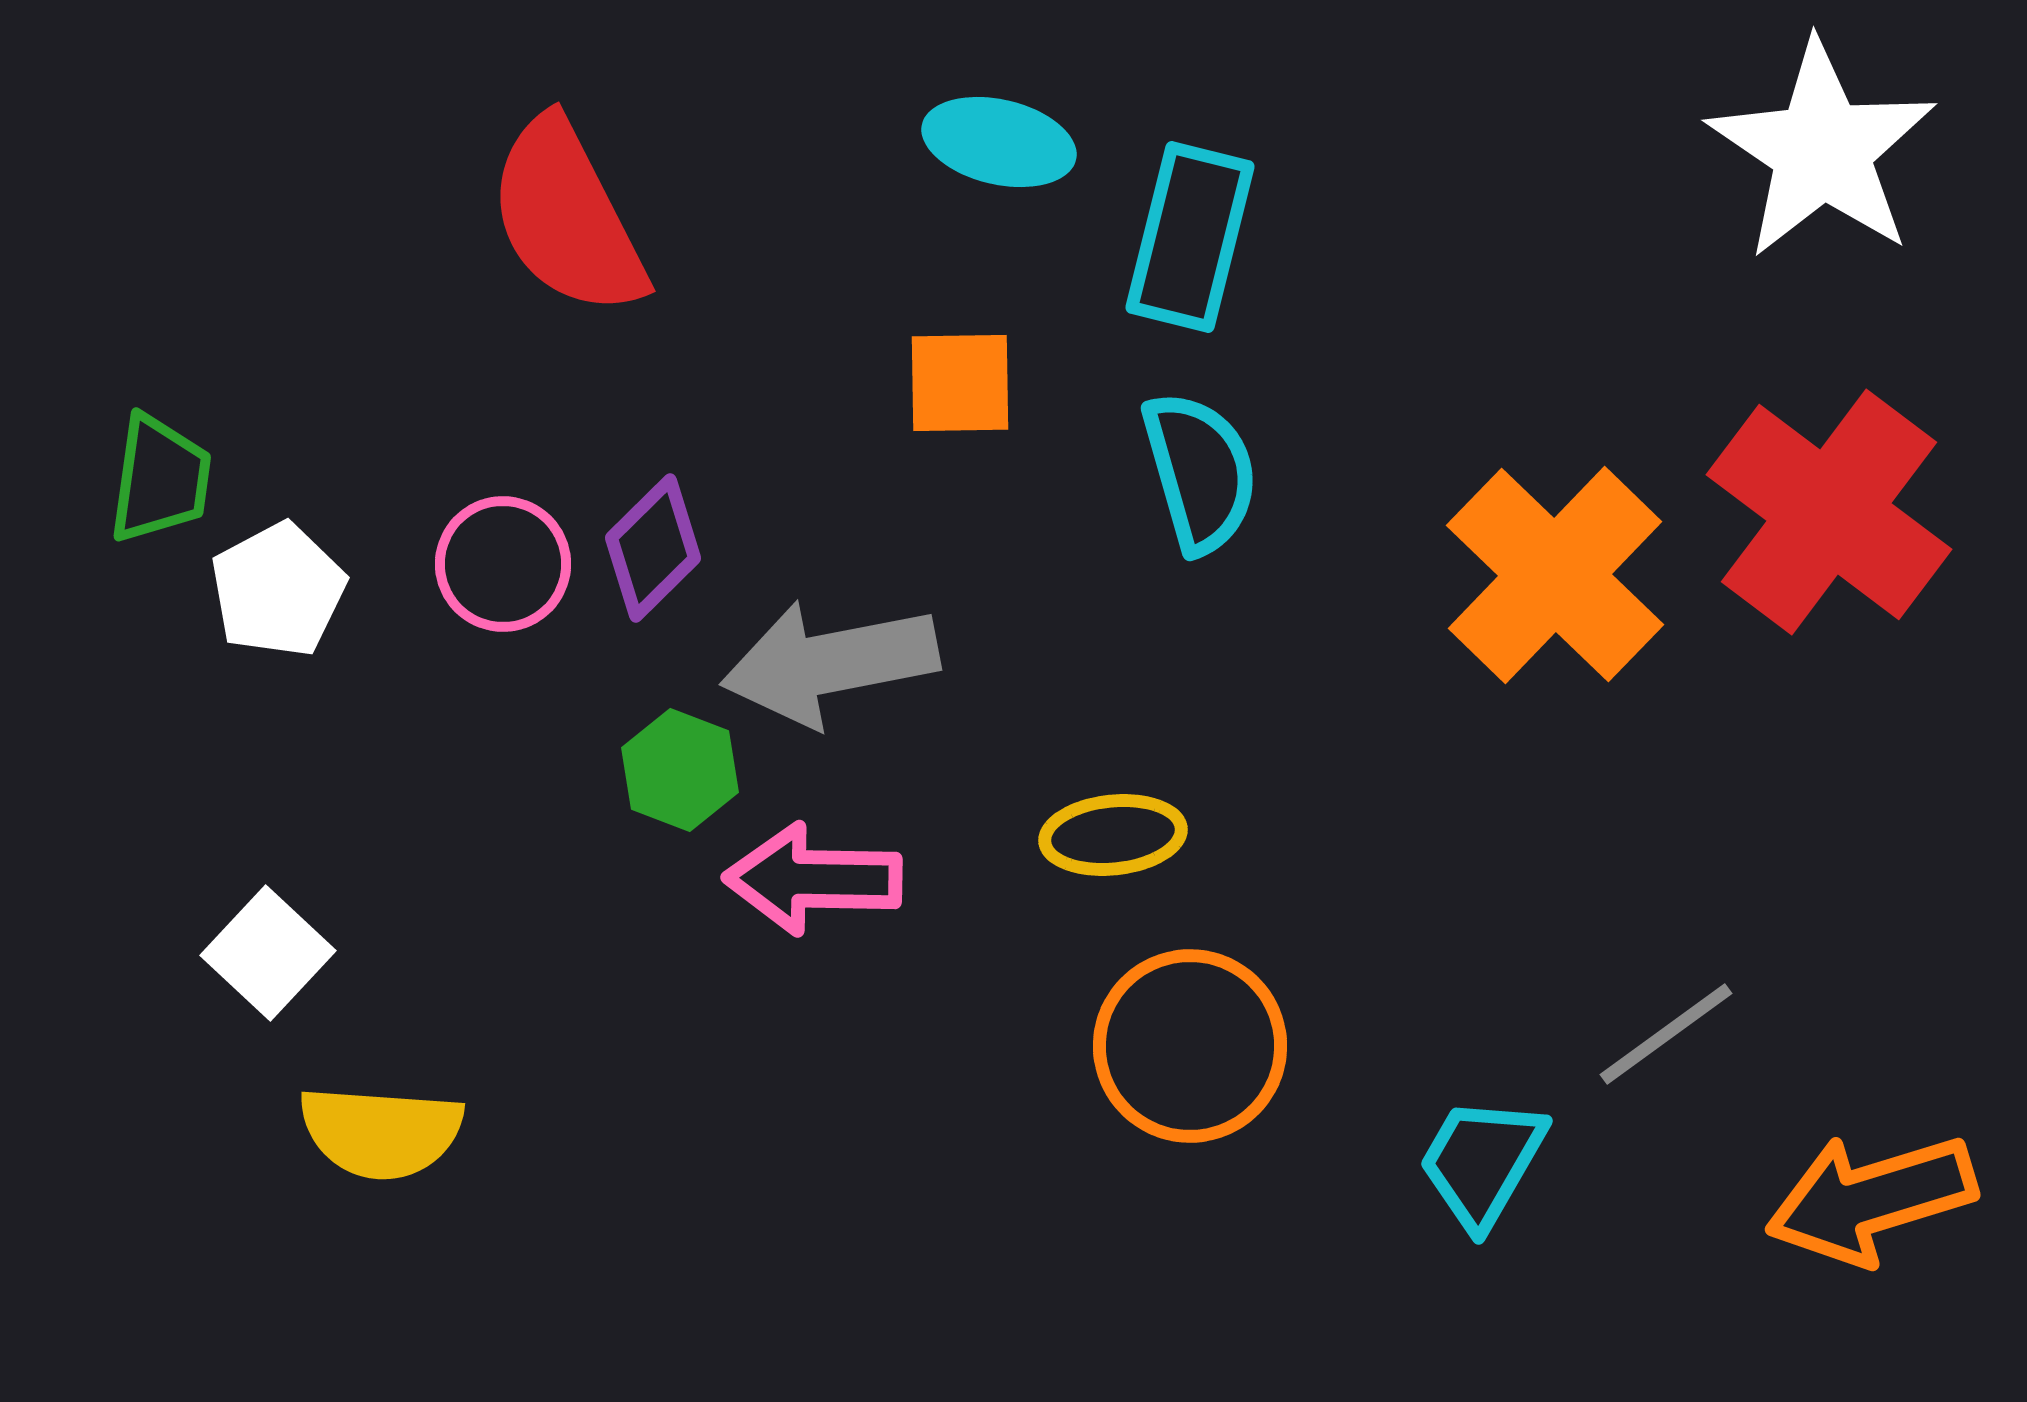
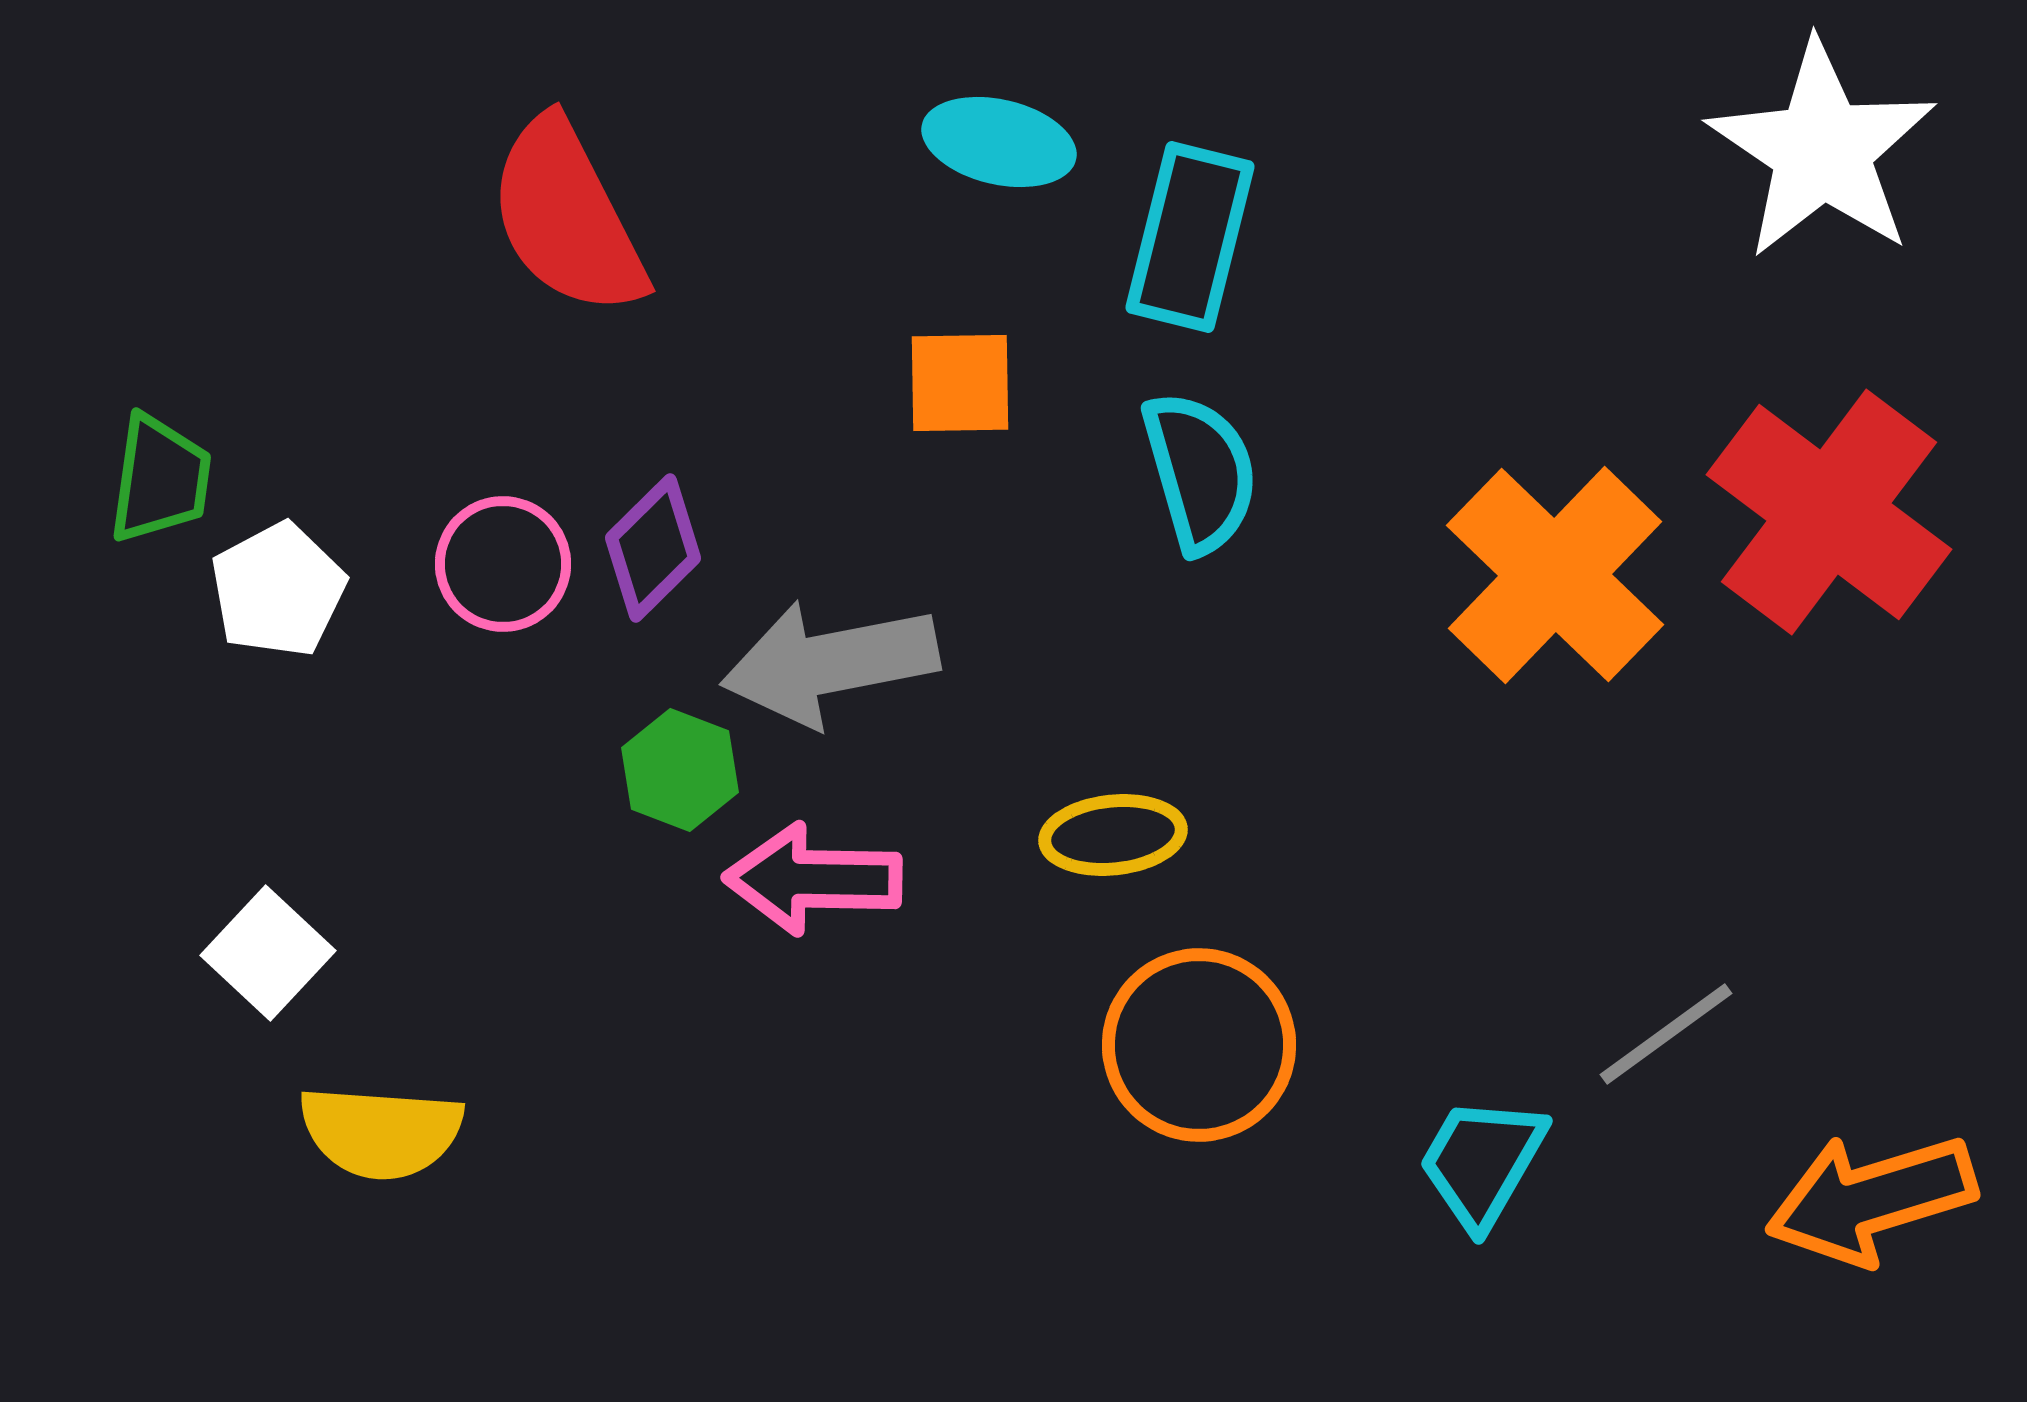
orange circle: moved 9 px right, 1 px up
